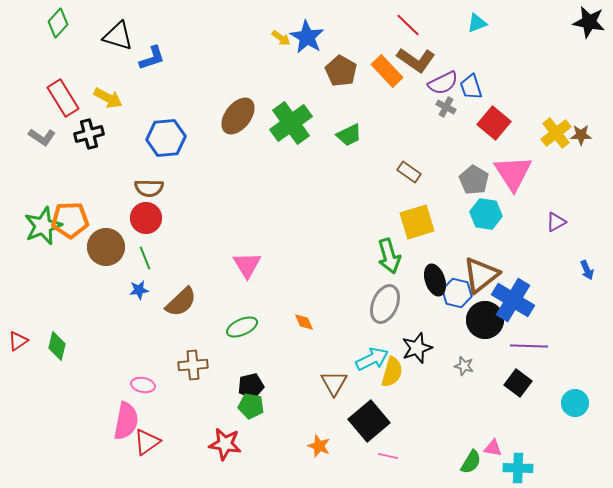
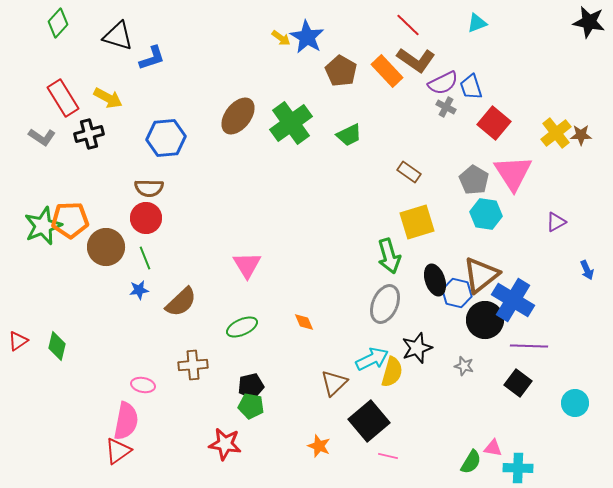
brown triangle at (334, 383): rotated 16 degrees clockwise
red triangle at (147, 442): moved 29 px left, 9 px down
